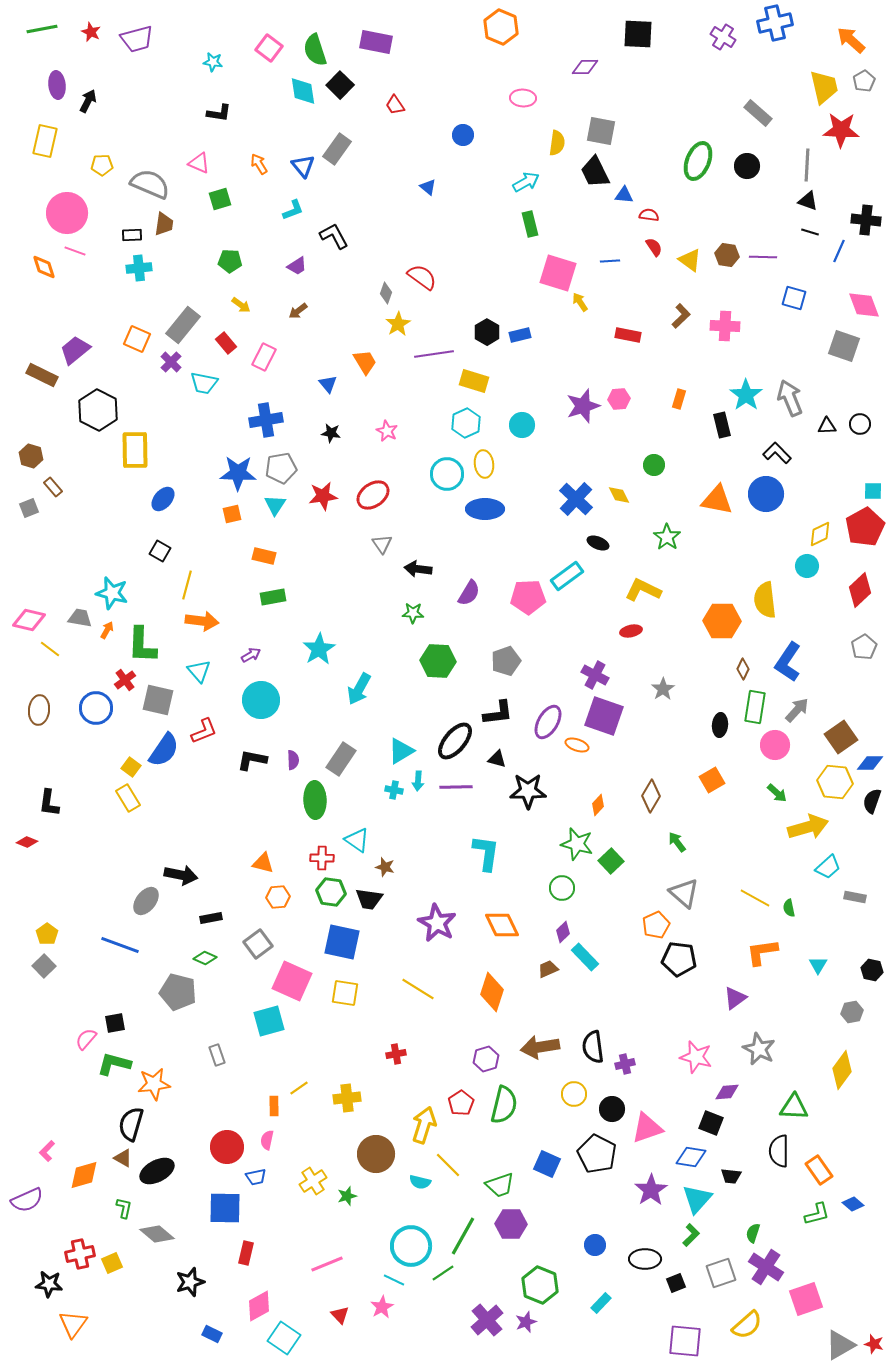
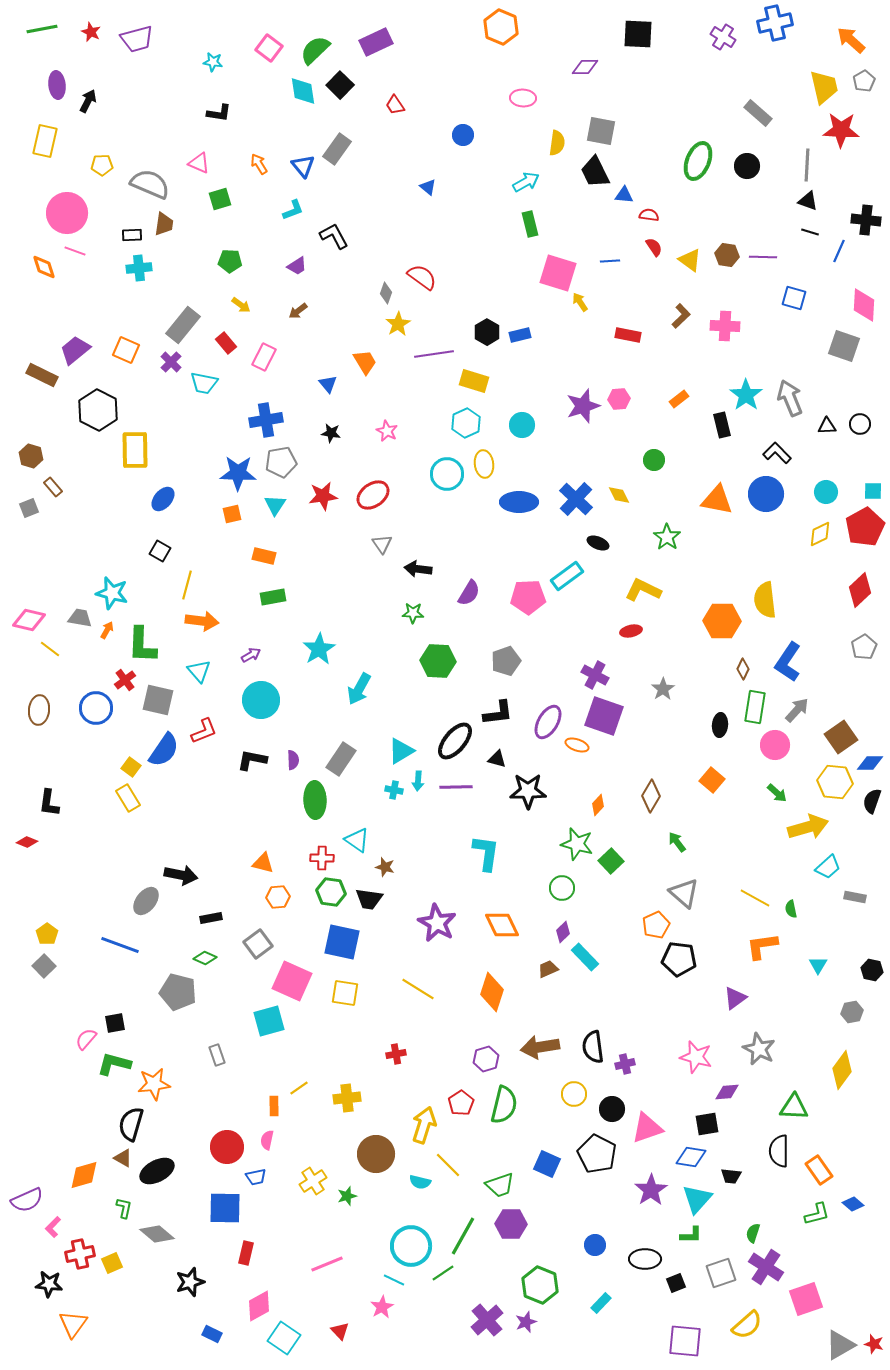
purple rectangle at (376, 42): rotated 36 degrees counterclockwise
green semicircle at (315, 50): rotated 64 degrees clockwise
pink diamond at (864, 305): rotated 24 degrees clockwise
orange square at (137, 339): moved 11 px left, 11 px down
orange rectangle at (679, 399): rotated 36 degrees clockwise
green circle at (654, 465): moved 5 px up
gray pentagon at (281, 468): moved 6 px up
blue ellipse at (485, 509): moved 34 px right, 7 px up
cyan circle at (807, 566): moved 19 px right, 74 px up
orange square at (712, 780): rotated 20 degrees counterclockwise
green semicircle at (789, 908): moved 2 px right, 1 px down
orange L-shape at (762, 952): moved 6 px up
black square at (711, 1123): moved 4 px left, 1 px down; rotated 30 degrees counterclockwise
pink L-shape at (47, 1151): moved 6 px right, 76 px down
green L-shape at (691, 1235): rotated 45 degrees clockwise
red triangle at (340, 1315): moved 16 px down
